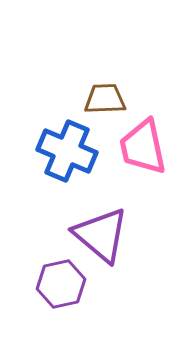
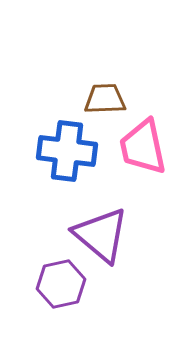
blue cross: rotated 16 degrees counterclockwise
